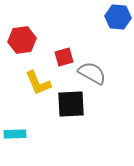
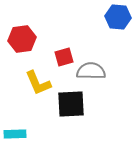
red hexagon: moved 1 px up
gray semicircle: moved 1 px left, 2 px up; rotated 28 degrees counterclockwise
